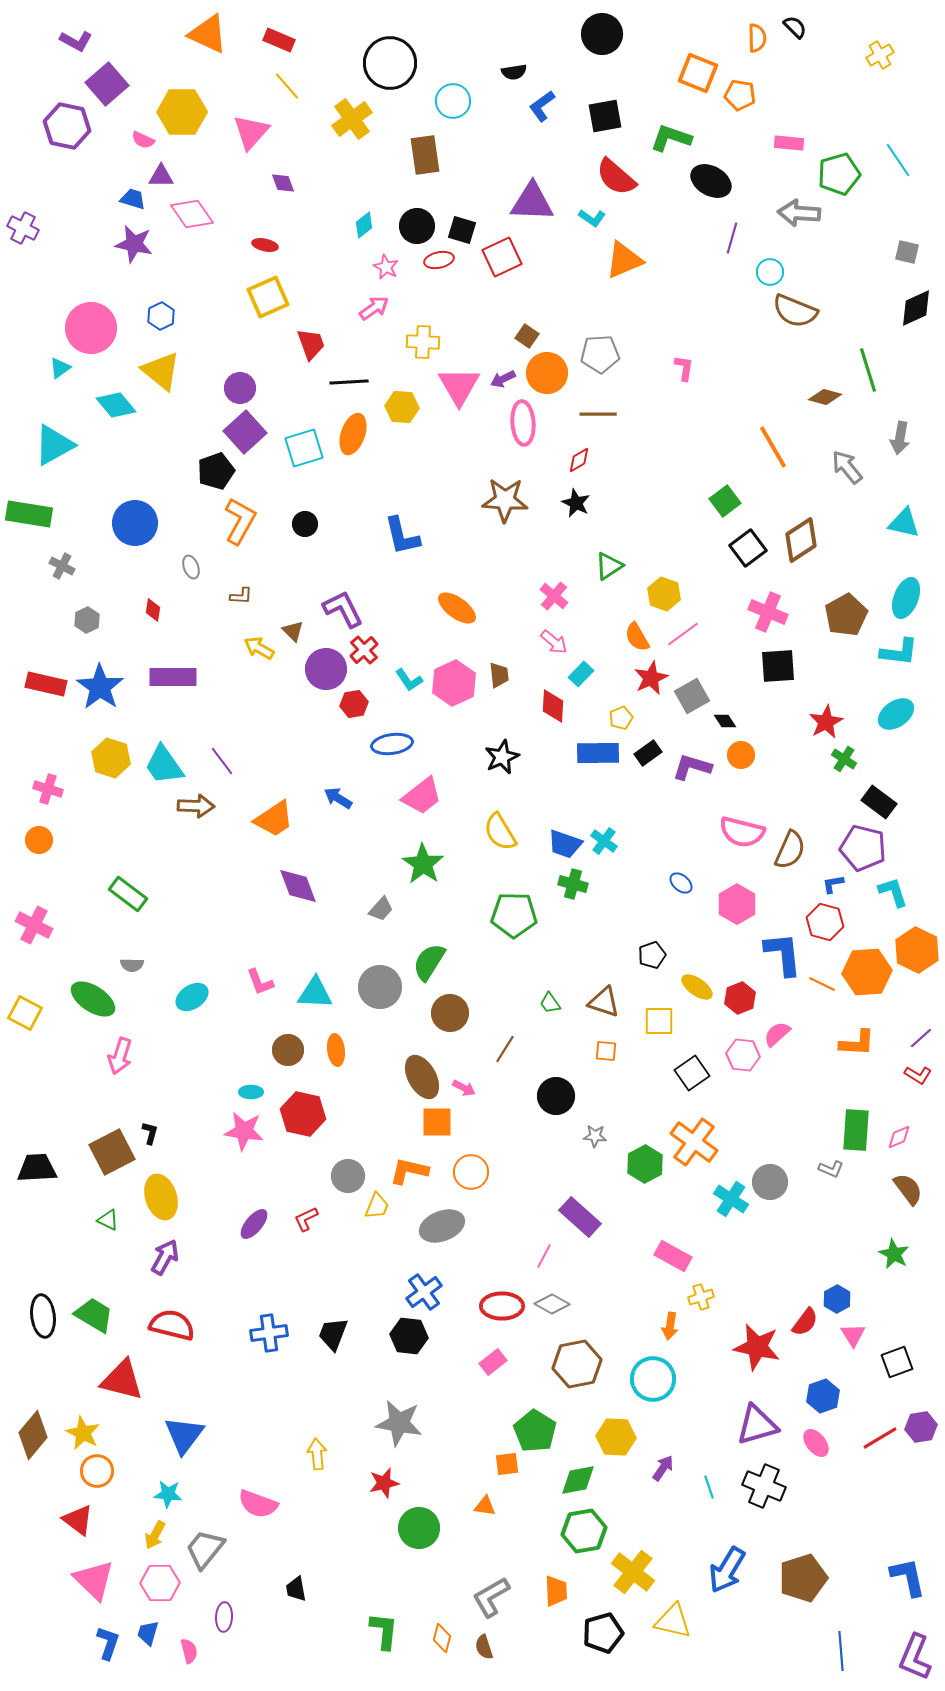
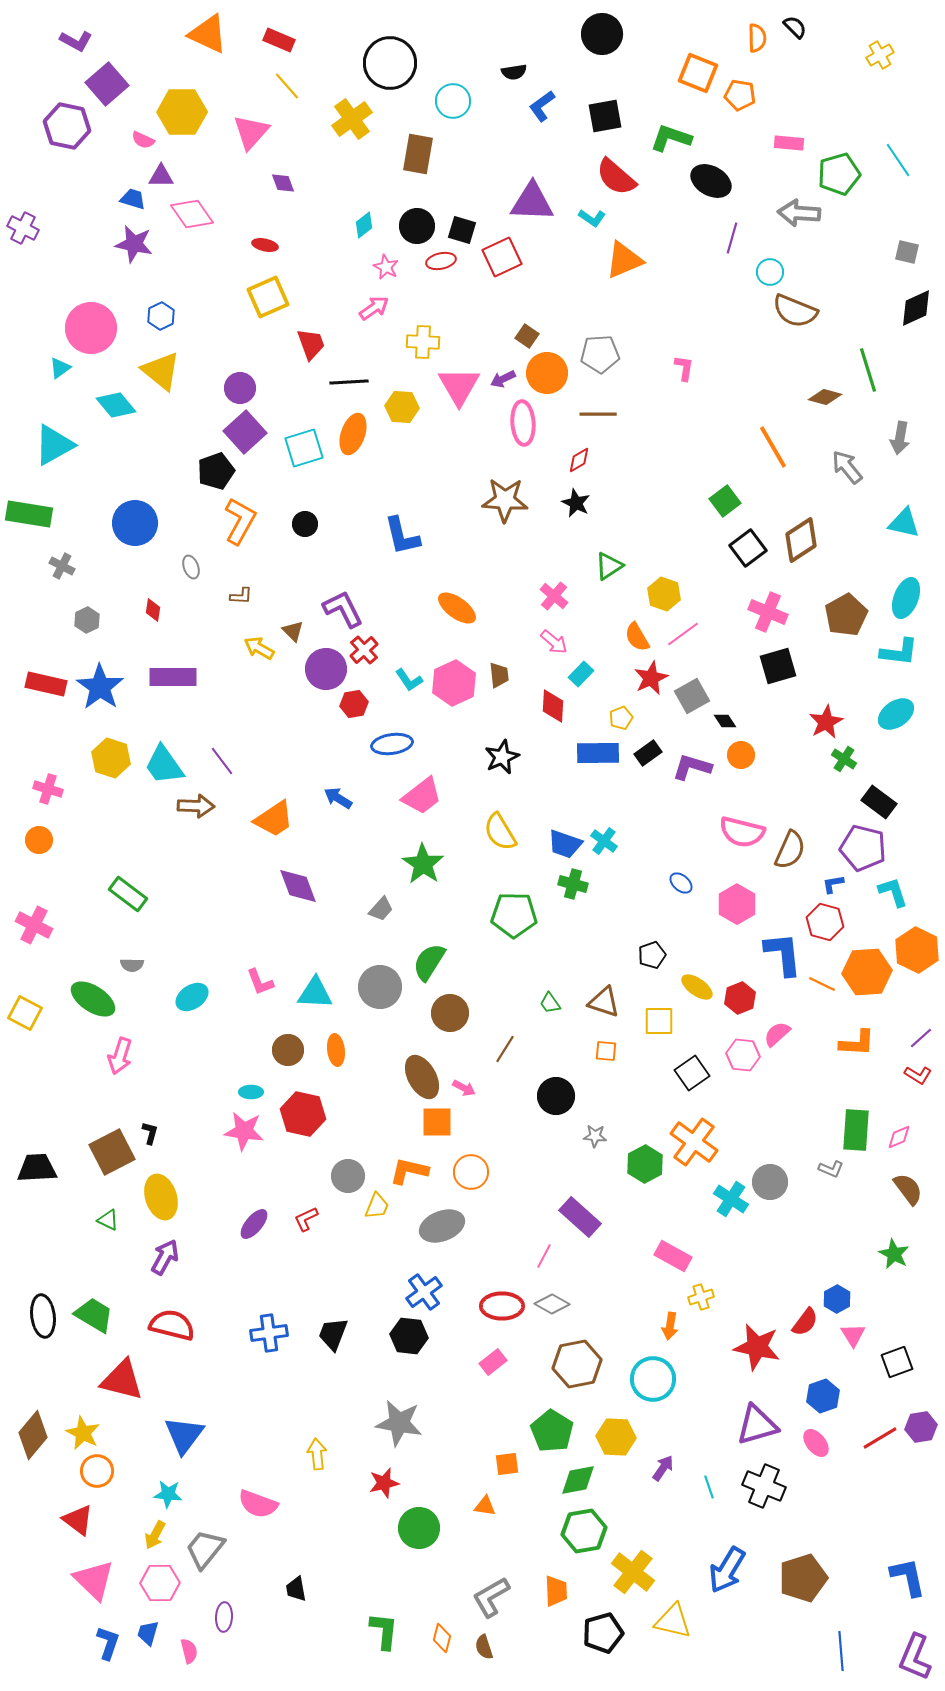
brown rectangle at (425, 155): moved 7 px left, 1 px up; rotated 18 degrees clockwise
red ellipse at (439, 260): moved 2 px right, 1 px down
black square at (778, 666): rotated 12 degrees counterclockwise
green pentagon at (535, 1431): moved 17 px right
